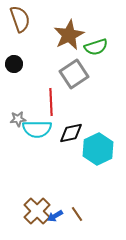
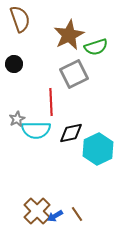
gray square: rotated 8 degrees clockwise
gray star: moved 1 px left; rotated 21 degrees counterclockwise
cyan semicircle: moved 1 px left, 1 px down
